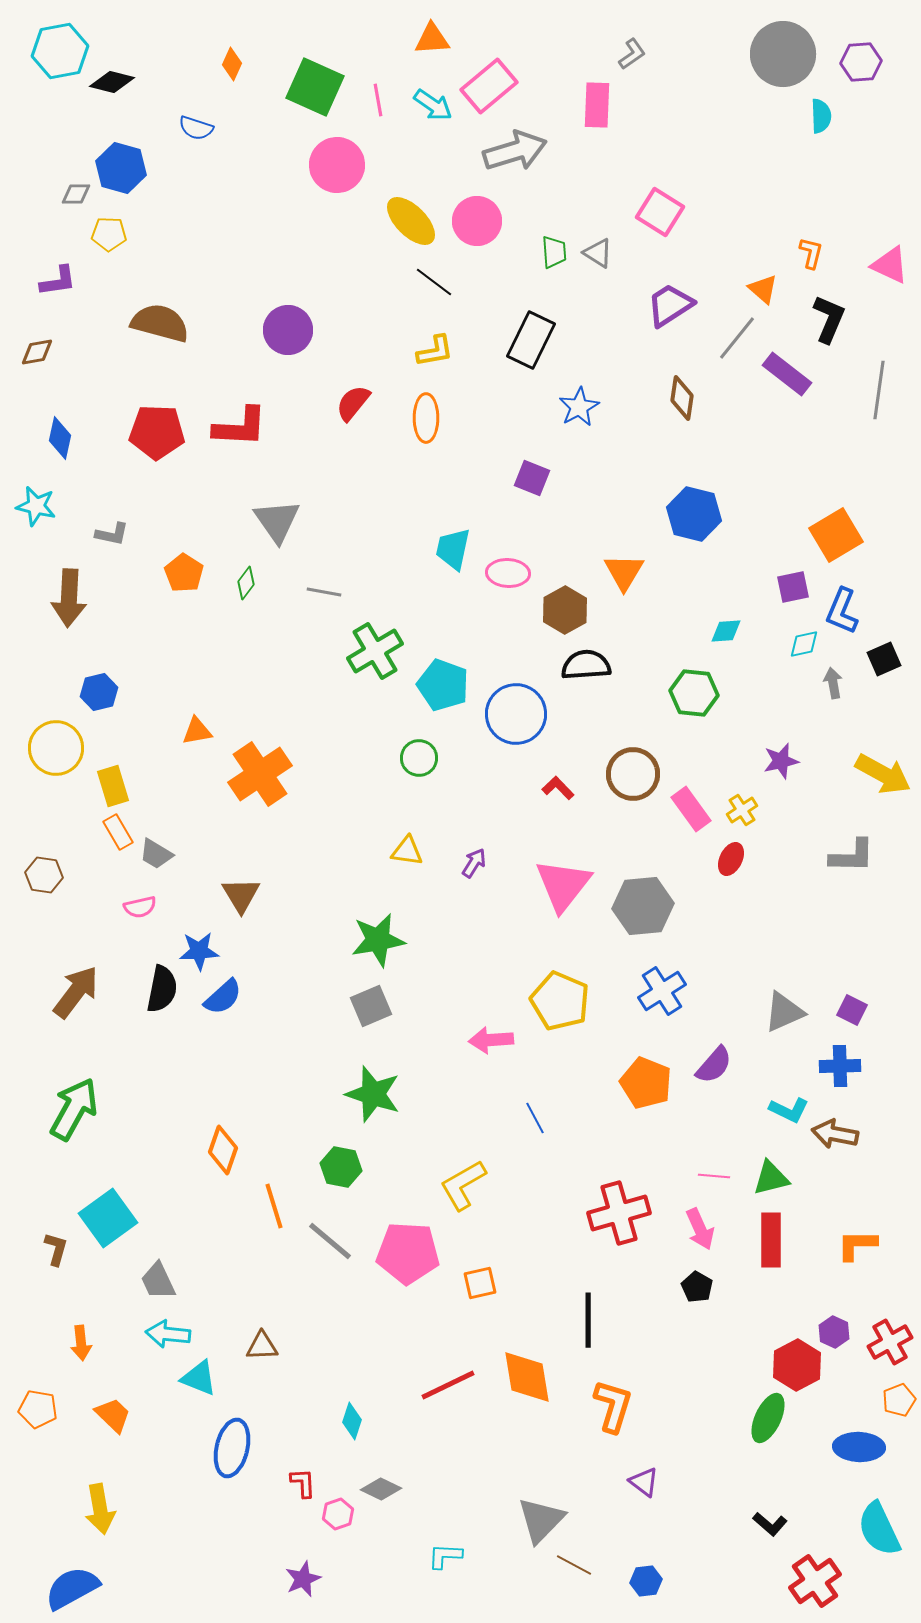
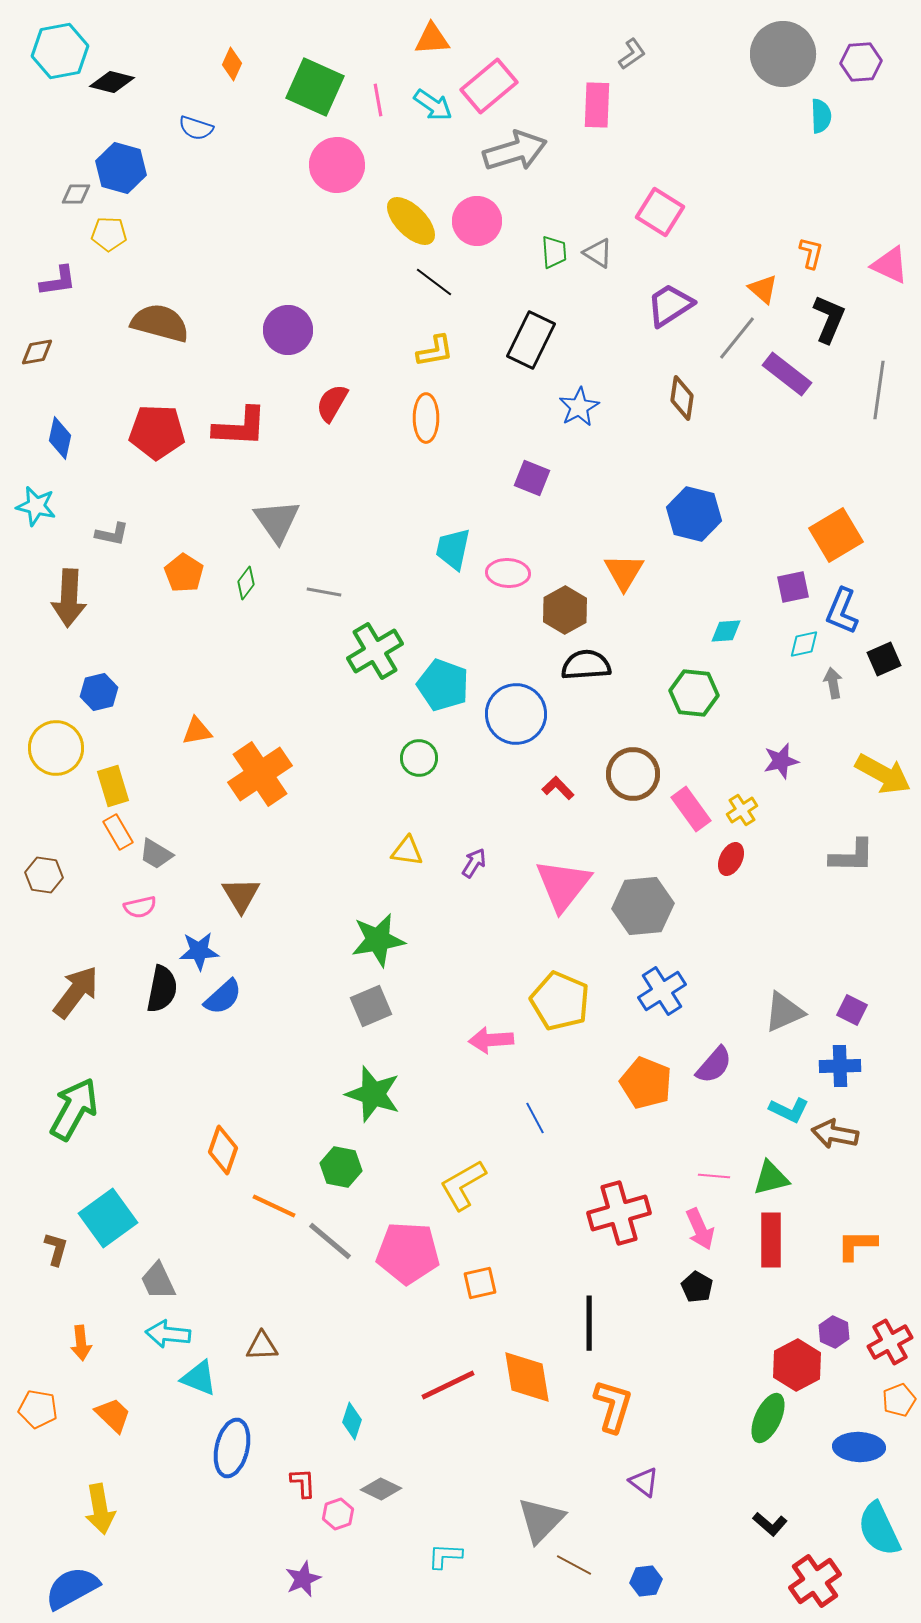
red semicircle at (353, 403): moved 21 px left; rotated 9 degrees counterclockwise
orange line at (274, 1206): rotated 48 degrees counterclockwise
black line at (588, 1320): moved 1 px right, 3 px down
